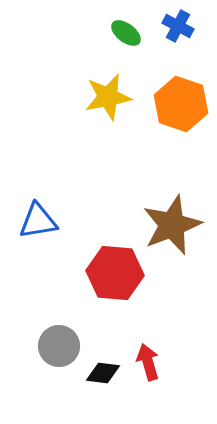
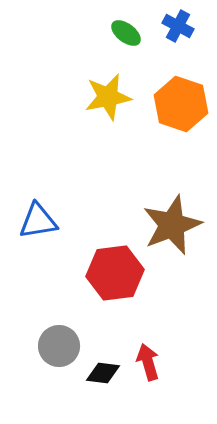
red hexagon: rotated 12 degrees counterclockwise
